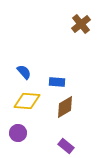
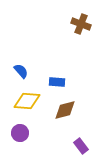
brown cross: rotated 30 degrees counterclockwise
blue semicircle: moved 3 px left, 1 px up
brown diamond: moved 3 px down; rotated 15 degrees clockwise
purple circle: moved 2 px right
purple rectangle: moved 15 px right; rotated 14 degrees clockwise
